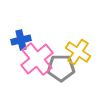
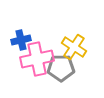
yellow cross: moved 4 px left, 5 px up
pink cross: rotated 28 degrees clockwise
